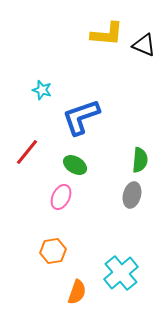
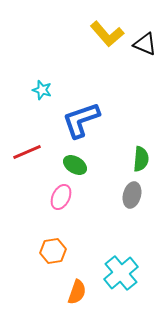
yellow L-shape: rotated 44 degrees clockwise
black triangle: moved 1 px right, 1 px up
blue L-shape: moved 3 px down
red line: rotated 28 degrees clockwise
green semicircle: moved 1 px right, 1 px up
